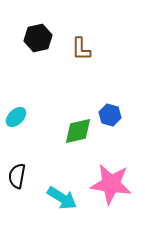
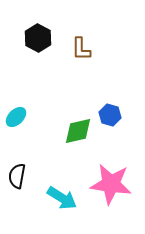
black hexagon: rotated 20 degrees counterclockwise
